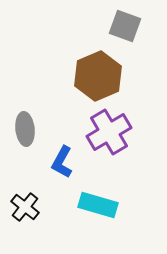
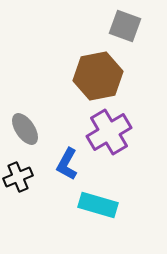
brown hexagon: rotated 12 degrees clockwise
gray ellipse: rotated 28 degrees counterclockwise
blue L-shape: moved 5 px right, 2 px down
black cross: moved 7 px left, 30 px up; rotated 28 degrees clockwise
